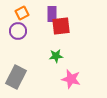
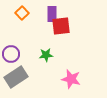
orange square: rotated 16 degrees counterclockwise
purple circle: moved 7 px left, 23 px down
green star: moved 10 px left, 1 px up
gray rectangle: rotated 30 degrees clockwise
